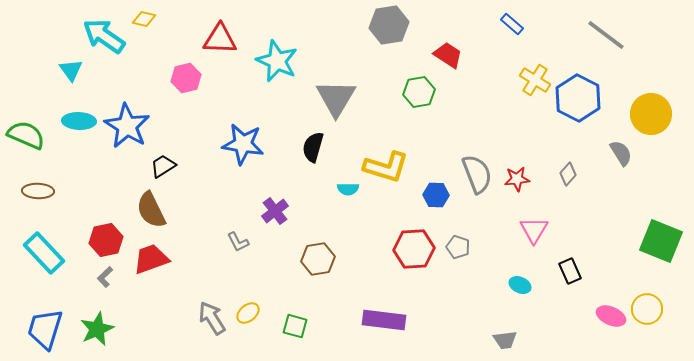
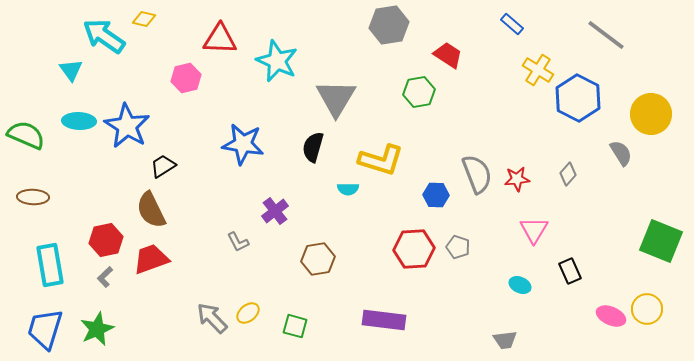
yellow cross at (535, 80): moved 3 px right, 10 px up
yellow L-shape at (386, 167): moved 5 px left, 7 px up
brown ellipse at (38, 191): moved 5 px left, 6 px down
cyan rectangle at (44, 253): moved 6 px right, 12 px down; rotated 33 degrees clockwise
gray arrow at (212, 318): rotated 12 degrees counterclockwise
